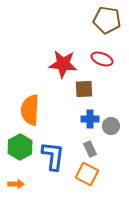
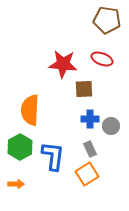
orange square: rotated 30 degrees clockwise
